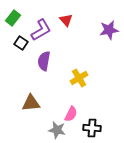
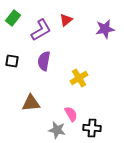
red triangle: rotated 32 degrees clockwise
purple star: moved 4 px left, 1 px up
black square: moved 9 px left, 18 px down; rotated 24 degrees counterclockwise
pink semicircle: rotated 56 degrees counterclockwise
